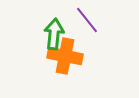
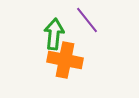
orange cross: moved 4 px down
